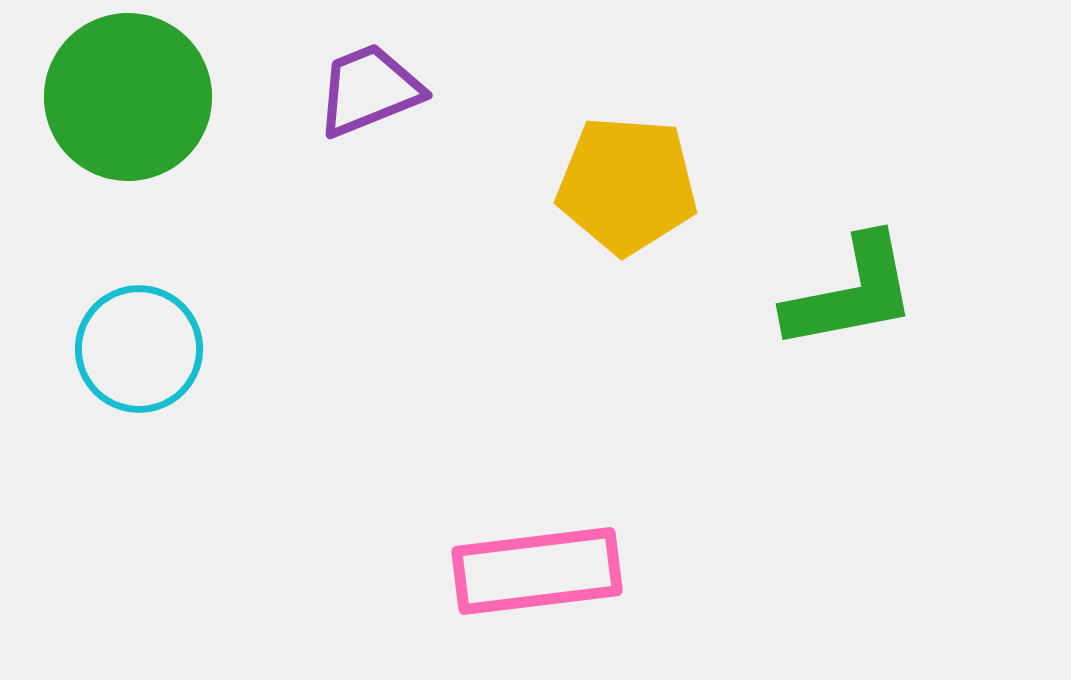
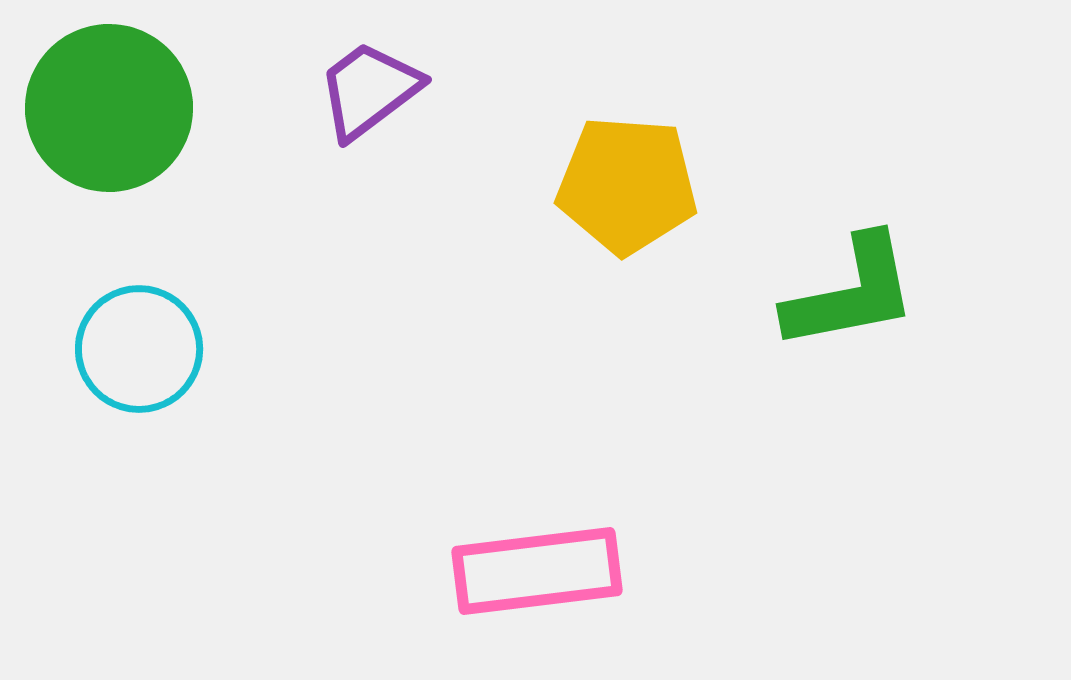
purple trapezoid: rotated 15 degrees counterclockwise
green circle: moved 19 px left, 11 px down
